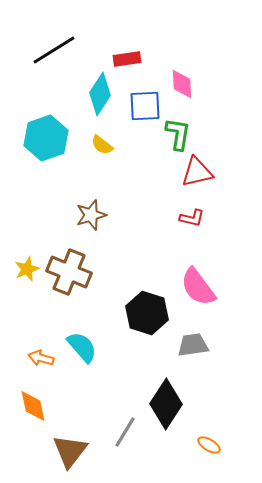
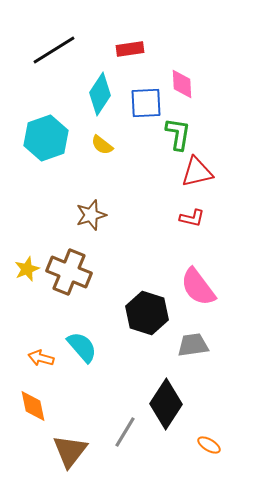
red rectangle: moved 3 px right, 10 px up
blue square: moved 1 px right, 3 px up
